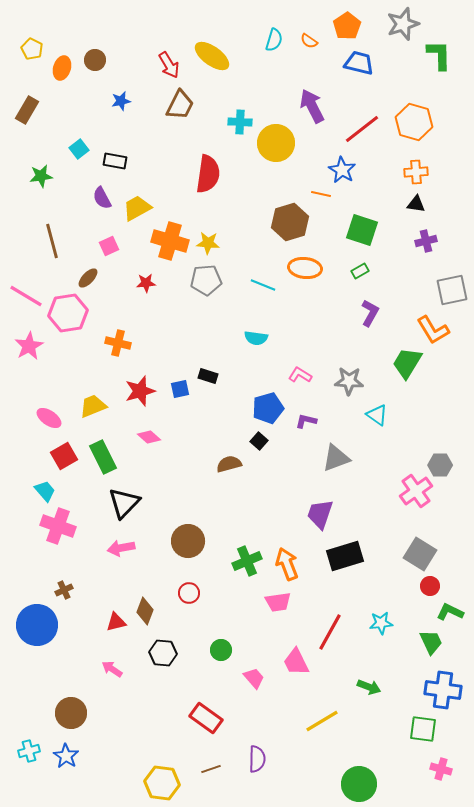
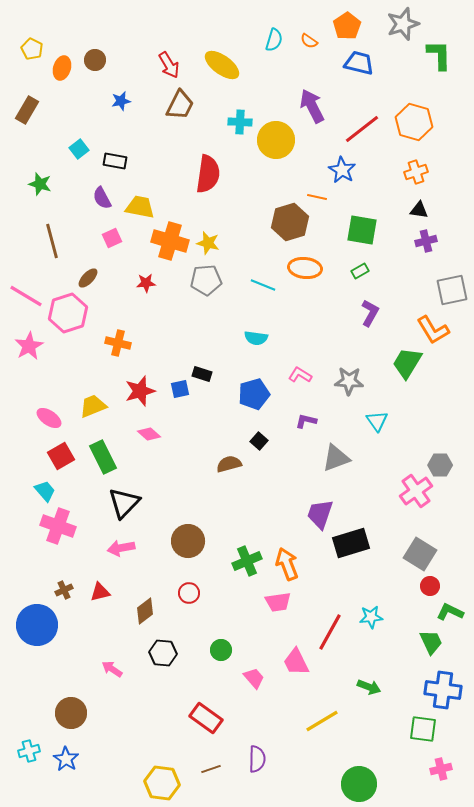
yellow ellipse at (212, 56): moved 10 px right, 9 px down
yellow circle at (276, 143): moved 3 px up
orange cross at (416, 172): rotated 15 degrees counterclockwise
green star at (41, 176): moved 1 px left, 8 px down; rotated 25 degrees clockwise
orange line at (321, 194): moved 4 px left, 3 px down
black triangle at (416, 204): moved 3 px right, 6 px down
yellow trapezoid at (137, 208): moved 3 px right, 1 px up; rotated 40 degrees clockwise
green square at (362, 230): rotated 8 degrees counterclockwise
yellow star at (208, 243): rotated 10 degrees clockwise
pink square at (109, 246): moved 3 px right, 8 px up
pink hexagon at (68, 313): rotated 9 degrees counterclockwise
black rectangle at (208, 376): moved 6 px left, 2 px up
blue pentagon at (268, 408): moved 14 px left, 14 px up
cyan triangle at (377, 415): moved 6 px down; rotated 20 degrees clockwise
pink diamond at (149, 437): moved 3 px up
red square at (64, 456): moved 3 px left
black rectangle at (345, 556): moved 6 px right, 13 px up
brown diamond at (145, 611): rotated 32 degrees clockwise
red triangle at (116, 622): moved 16 px left, 30 px up
cyan star at (381, 623): moved 10 px left, 6 px up
blue star at (66, 756): moved 3 px down
pink cross at (441, 769): rotated 30 degrees counterclockwise
